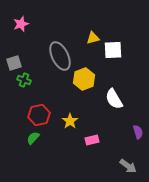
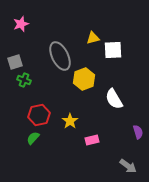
gray square: moved 1 px right, 1 px up
